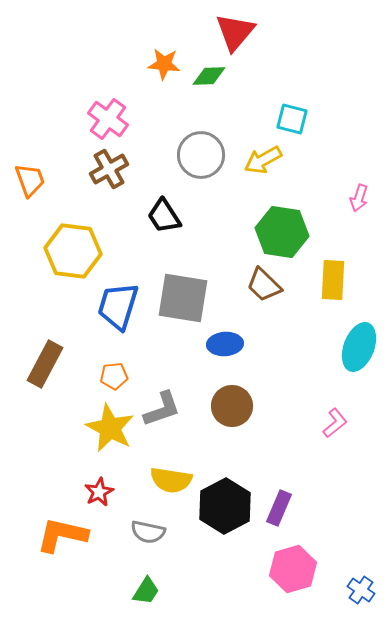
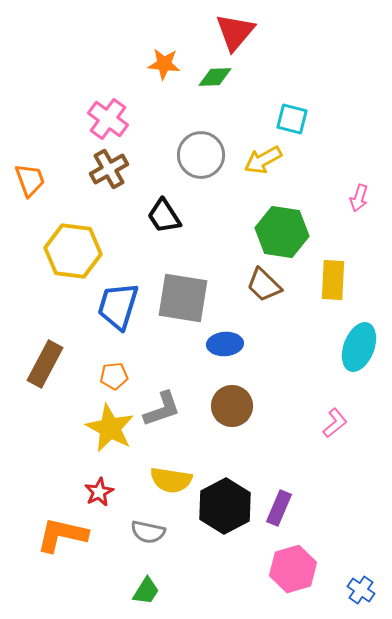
green diamond: moved 6 px right, 1 px down
